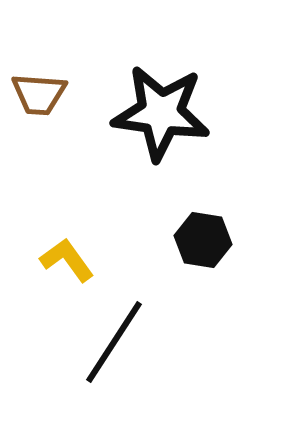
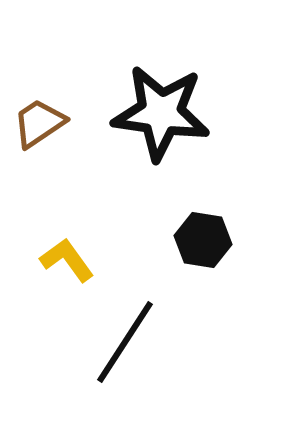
brown trapezoid: moved 29 px down; rotated 142 degrees clockwise
black line: moved 11 px right
